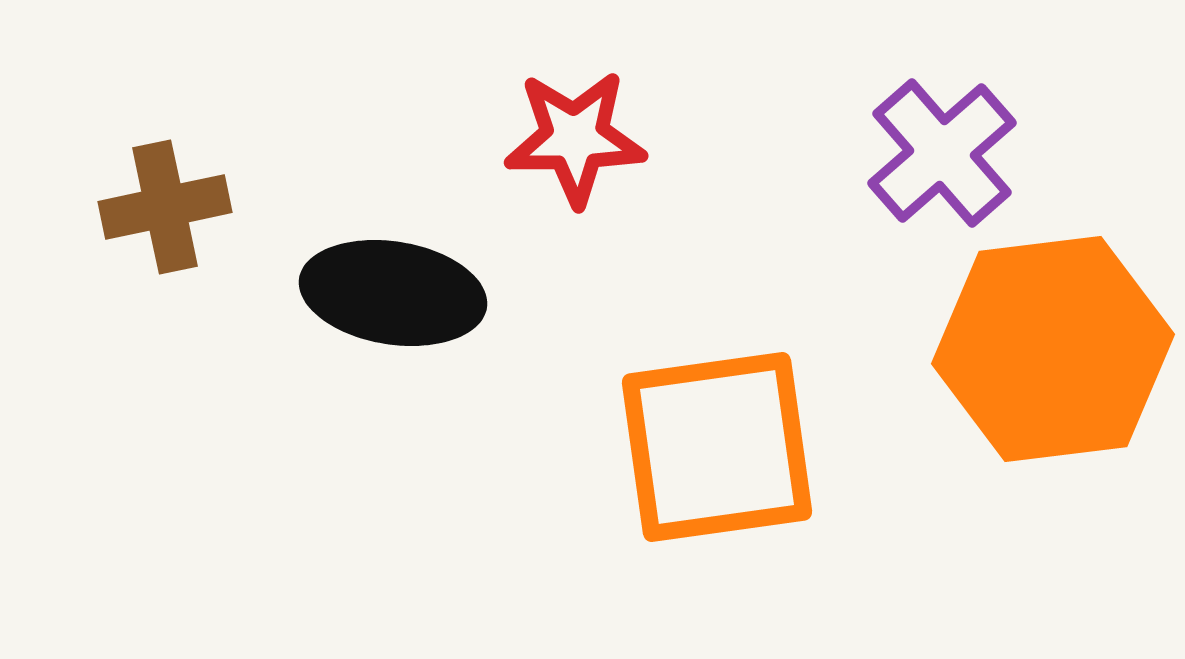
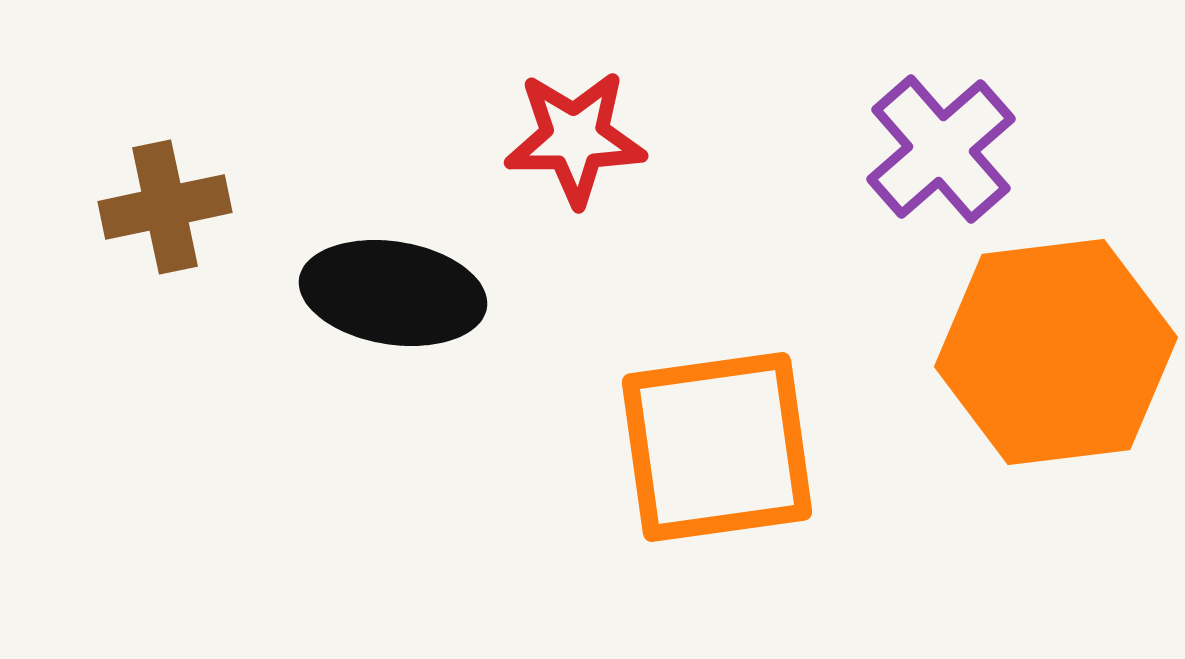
purple cross: moved 1 px left, 4 px up
orange hexagon: moved 3 px right, 3 px down
